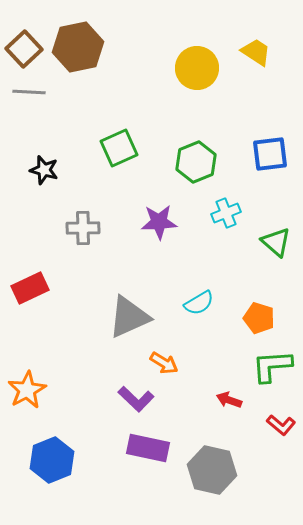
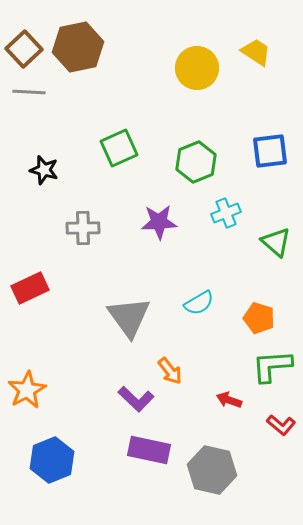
blue square: moved 3 px up
gray triangle: rotated 42 degrees counterclockwise
orange arrow: moved 6 px right, 8 px down; rotated 20 degrees clockwise
purple rectangle: moved 1 px right, 2 px down
